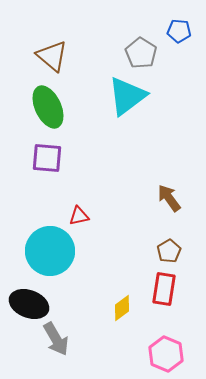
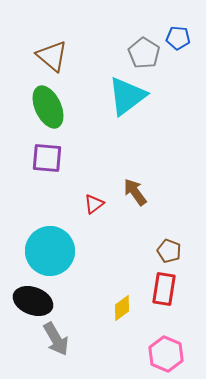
blue pentagon: moved 1 px left, 7 px down
gray pentagon: moved 3 px right
brown arrow: moved 34 px left, 6 px up
red triangle: moved 15 px right, 12 px up; rotated 25 degrees counterclockwise
brown pentagon: rotated 20 degrees counterclockwise
black ellipse: moved 4 px right, 3 px up
